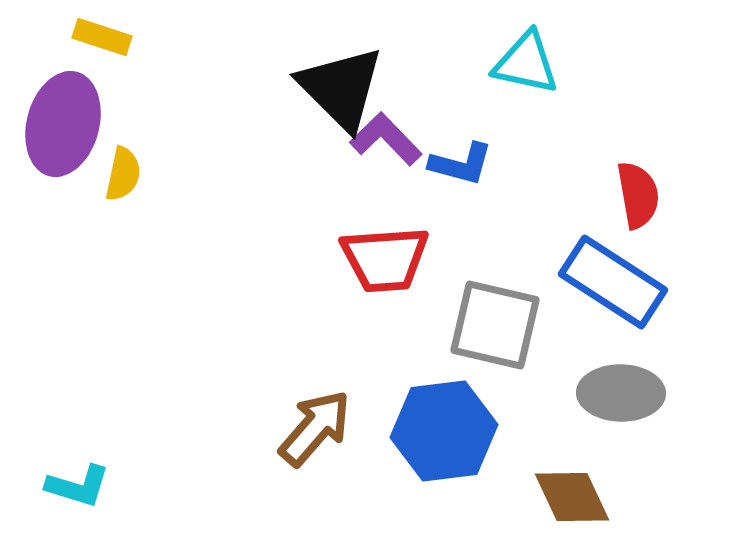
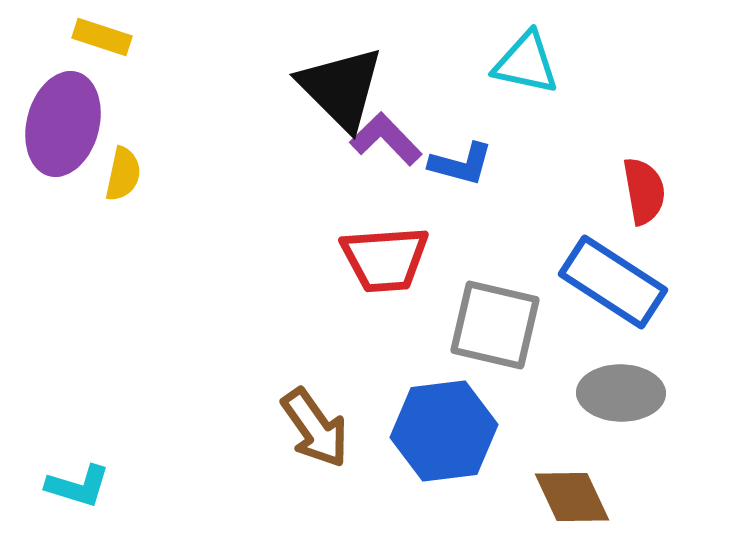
red semicircle: moved 6 px right, 4 px up
brown arrow: rotated 104 degrees clockwise
